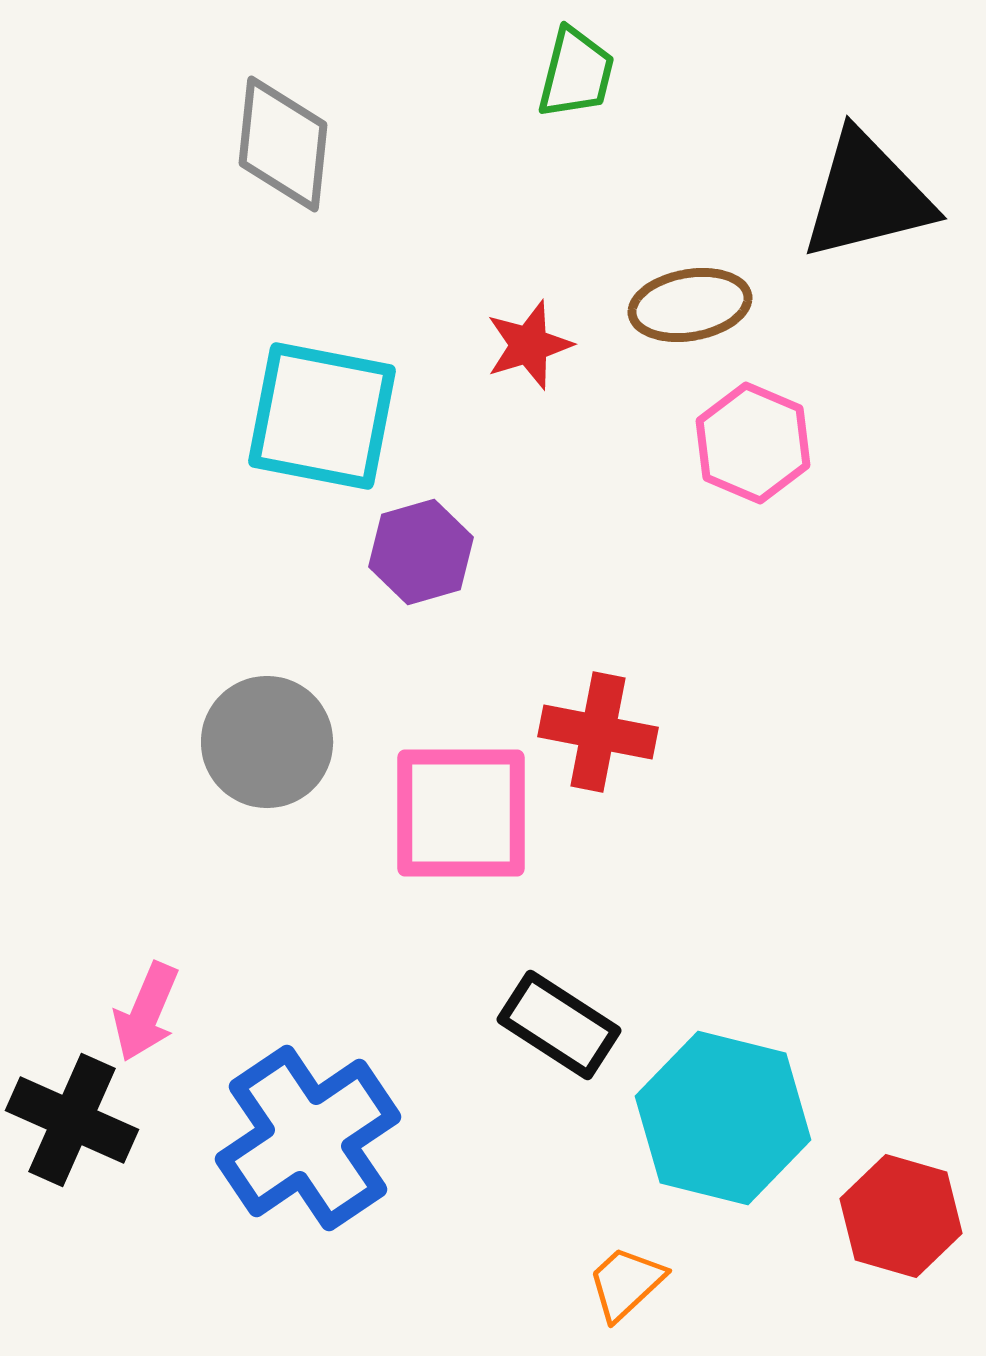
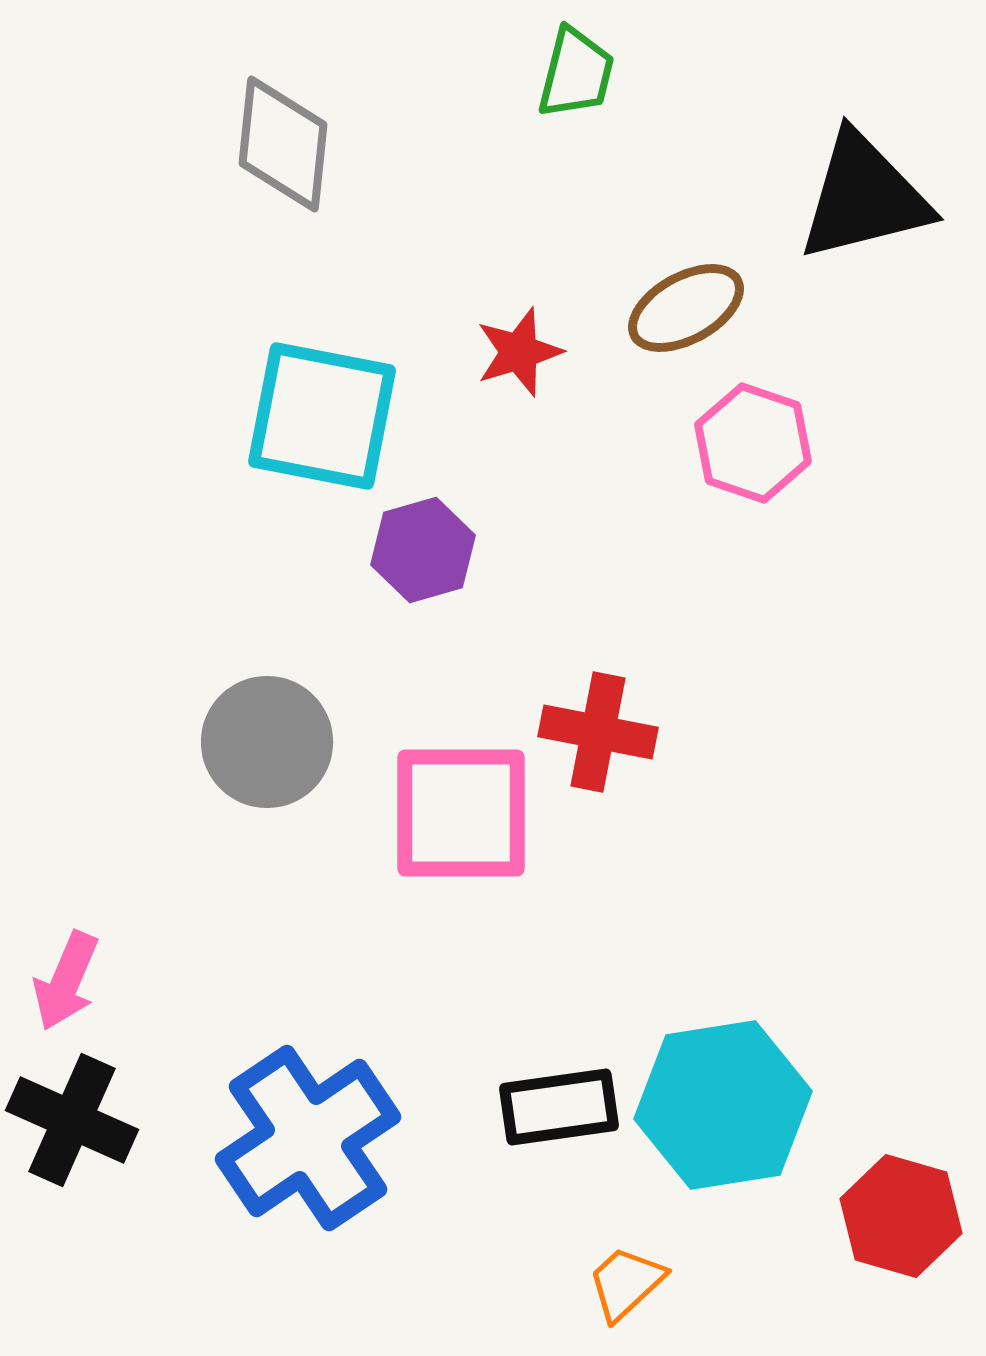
black triangle: moved 3 px left, 1 px down
brown ellipse: moved 4 px left, 3 px down; rotated 19 degrees counterclockwise
red star: moved 10 px left, 7 px down
pink hexagon: rotated 4 degrees counterclockwise
purple hexagon: moved 2 px right, 2 px up
pink arrow: moved 80 px left, 31 px up
black rectangle: moved 82 px down; rotated 41 degrees counterclockwise
cyan hexagon: moved 13 px up; rotated 23 degrees counterclockwise
